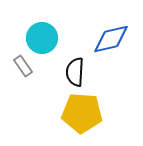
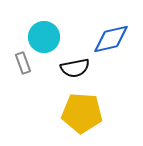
cyan circle: moved 2 px right, 1 px up
gray rectangle: moved 3 px up; rotated 15 degrees clockwise
black semicircle: moved 4 px up; rotated 104 degrees counterclockwise
